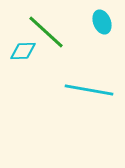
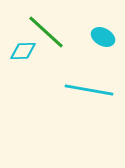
cyan ellipse: moved 1 px right, 15 px down; rotated 40 degrees counterclockwise
